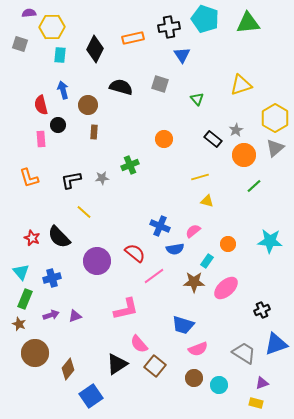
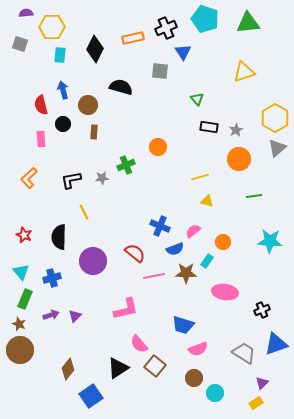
purple semicircle at (29, 13): moved 3 px left
black cross at (169, 27): moved 3 px left, 1 px down; rotated 15 degrees counterclockwise
blue triangle at (182, 55): moved 1 px right, 3 px up
gray square at (160, 84): moved 13 px up; rotated 12 degrees counterclockwise
yellow triangle at (241, 85): moved 3 px right, 13 px up
black circle at (58, 125): moved 5 px right, 1 px up
orange circle at (164, 139): moved 6 px left, 8 px down
black rectangle at (213, 139): moved 4 px left, 12 px up; rotated 30 degrees counterclockwise
gray triangle at (275, 148): moved 2 px right
orange circle at (244, 155): moved 5 px left, 4 px down
green cross at (130, 165): moved 4 px left
orange L-shape at (29, 178): rotated 65 degrees clockwise
green line at (254, 186): moved 10 px down; rotated 35 degrees clockwise
yellow line at (84, 212): rotated 21 degrees clockwise
black semicircle at (59, 237): rotated 45 degrees clockwise
red star at (32, 238): moved 8 px left, 3 px up
orange circle at (228, 244): moved 5 px left, 2 px up
blue semicircle at (175, 249): rotated 12 degrees counterclockwise
purple circle at (97, 261): moved 4 px left
pink line at (154, 276): rotated 25 degrees clockwise
brown star at (194, 282): moved 8 px left, 9 px up
pink ellipse at (226, 288): moved 1 px left, 4 px down; rotated 50 degrees clockwise
purple triangle at (75, 316): rotated 24 degrees counterclockwise
brown circle at (35, 353): moved 15 px left, 3 px up
black triangle at (117, 364): moved 1 px right, 4 px down
purple triangle at (262, 383): rotated 24 degrees counterclockwise
cyan circle at (219, 385): moved 4 px left, 8 px down
yellow rectangle at (256, 403): rotated 48 degrees counterclockwise
